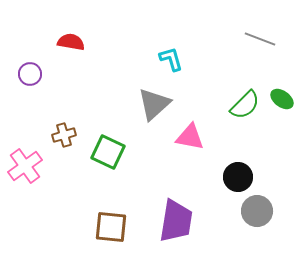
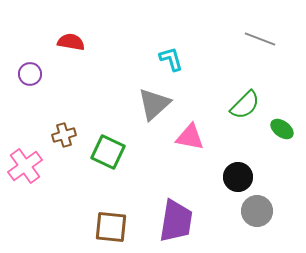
green ellipse: moved 30 px down
